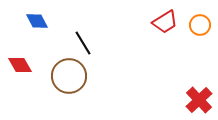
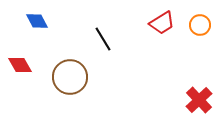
red trapezoid: moved 3 px left, 1 px down
black line: moved 20 px right, 4 px up
brown circle: moved 1 px right, 1 px down
